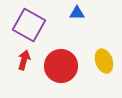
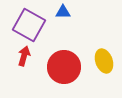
blue triangle: moved 14 px left, 1 px up
red arrow: moved 4 px up
red circle: moved 3 px right, 1 px down
